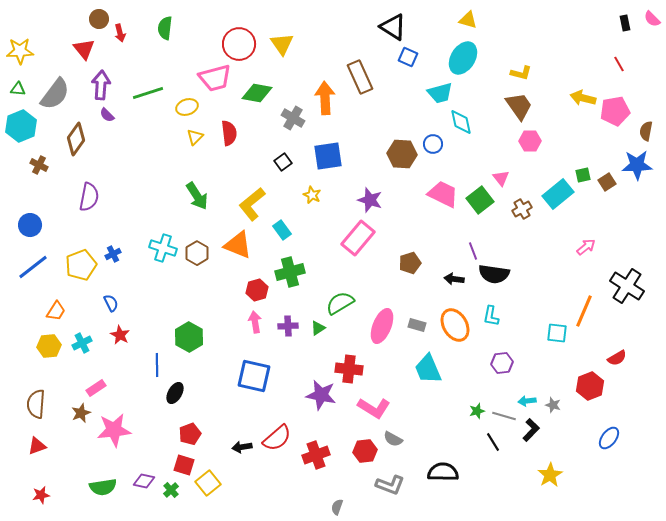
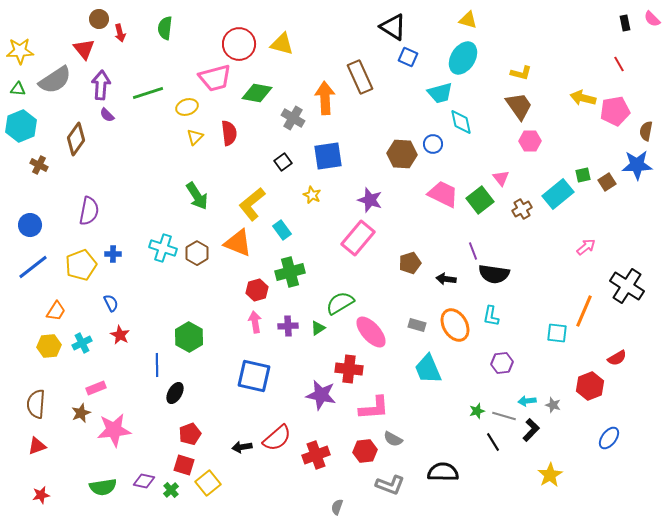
yellow triangle at (282, 44): rotated 40 degrees counterclockwise
gray semicircle at (55, 94): moved 14 px up; rotated 20 degrees clockwise
purple semicircle at (89, 197): moved 14 px down
orange triangle at (238, 245): moved 2 px up
blue cross at (113, 254): rotated 28 degrees clockwise
black arrow at (454, 279): moved 8 px left
pink ellipse at (382, 326): moved 11 px left, 6 px down; rotated 64 degrees counterclockwise
pink rectangle at (96, 388): rotated 12 degrees clockwise
pink L-shape at (374, 408): rotated 36 degrees counterclockwise
